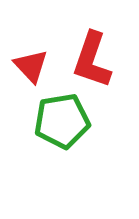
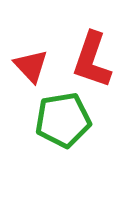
green pentagon: moved 1 px right, 1 px up
